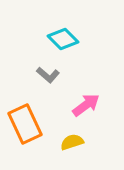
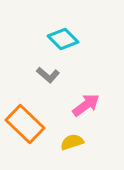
orange rectangle: rotated 21 degrees counterclockwise
